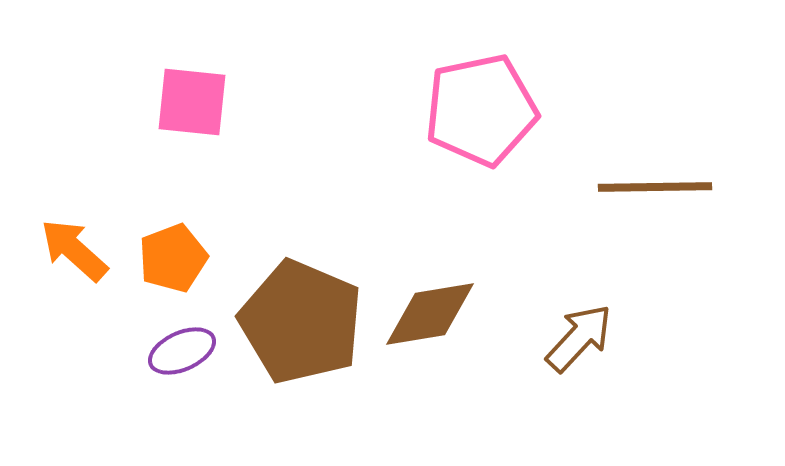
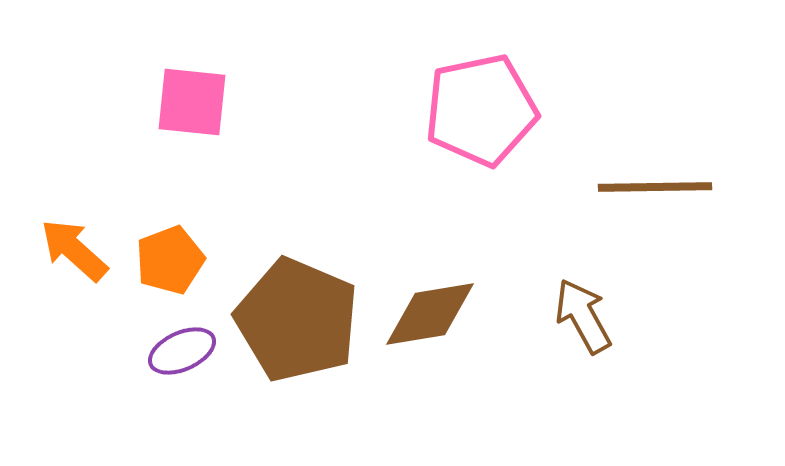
orange pentagon: moved 3 px left, 2 px down
brown pentagon: moved 4 px left, 2 px up
brown arrow: moved 4 px right, 22 px up; rotated 72 degrees counterclockwise
